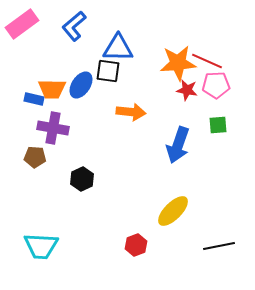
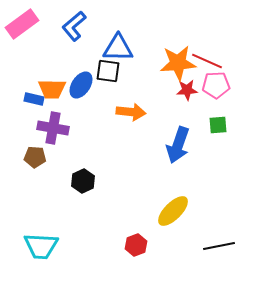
red star: rotated 15 degrees counterclockwise
black hexagon: moved 1 px right, 2 px down
